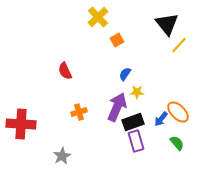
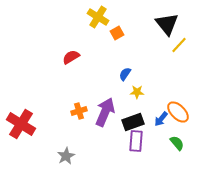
yellow cross: rotated 15 degrees counterclockwise
orange square: moved 7 px up
red semicircle: moved 6 px right, 14 px up; rotated 84 degrees clockwise
purple arrow: moved 12 px left, 5 px down
orange cross: moved 1 px up
red cross: rotated 28 degrees clockwise
purple rectangle: rotated 20 degrees clockwise
gray star: moved 4 px right
